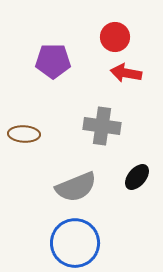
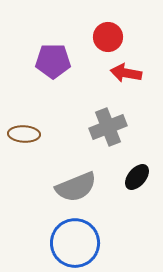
red circle: moved 7 px left
gray cross: moved 6 px right, 1 px down; rotated 30 degrees counterclockwise
